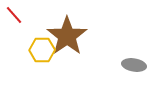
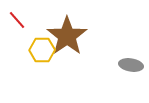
red line: moved 3 px right, 5 px down
gray ellipse: moved 3 px left
